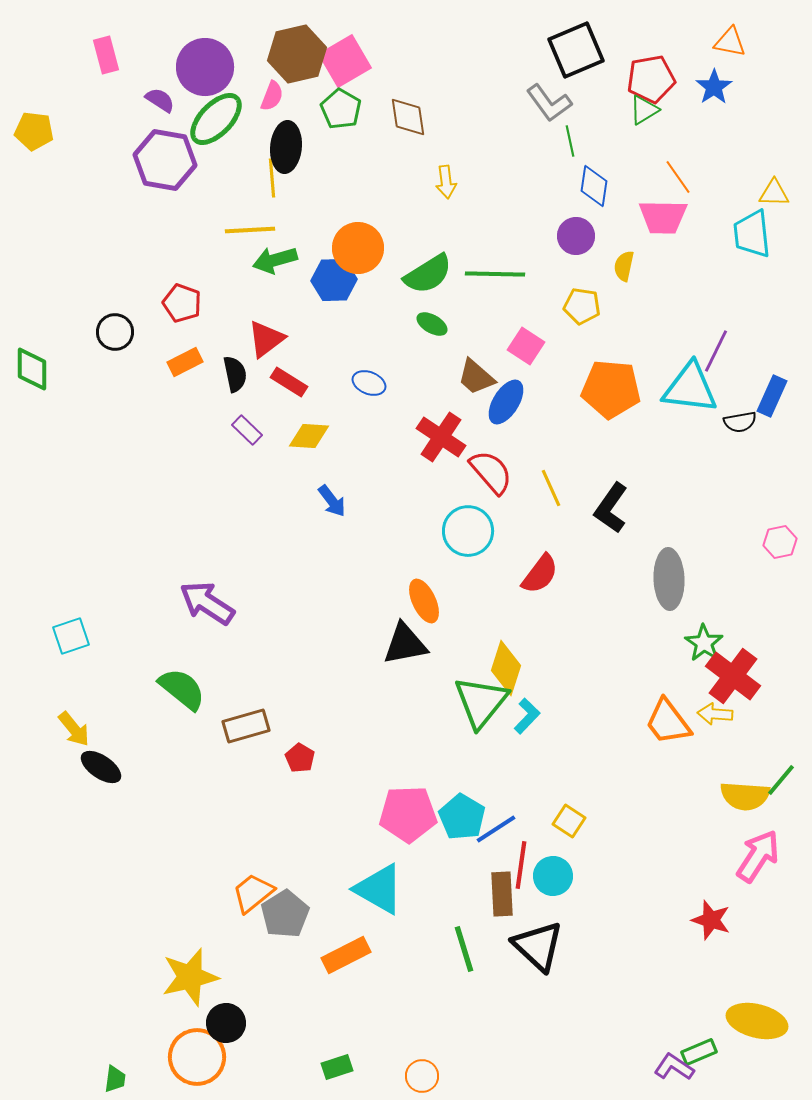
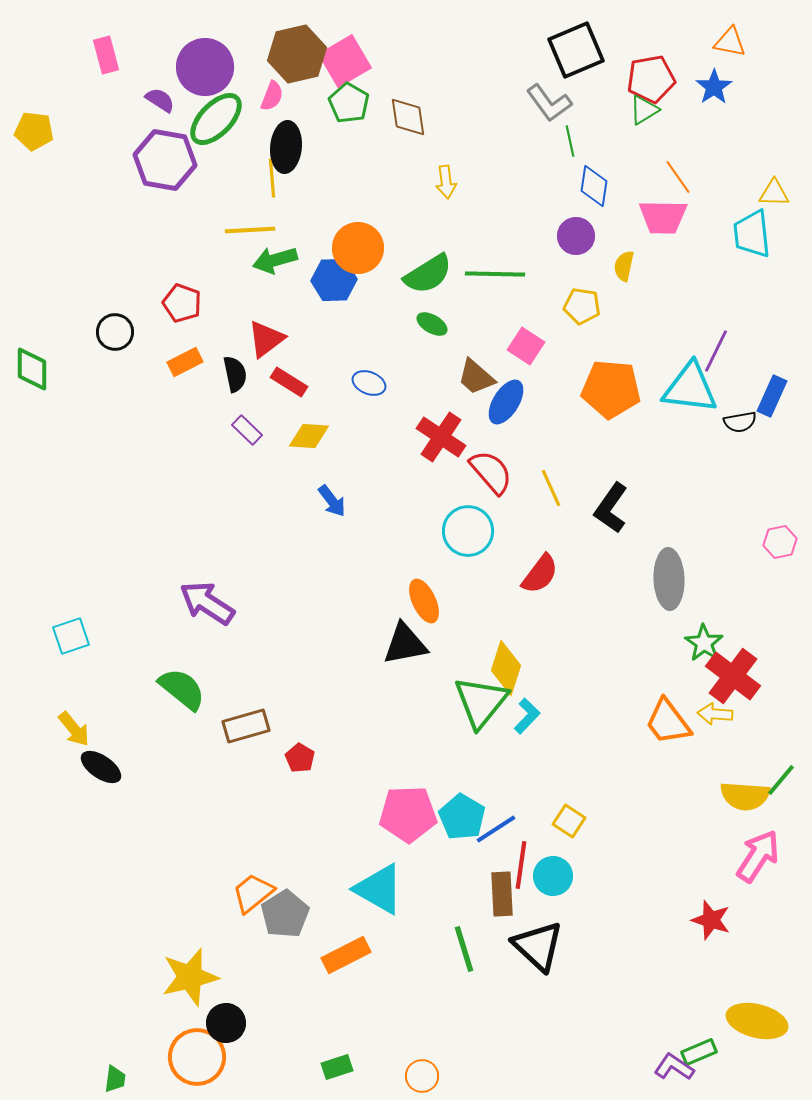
green pentagon at (341, 109): moved 8 px right, 6 px up
